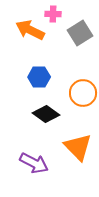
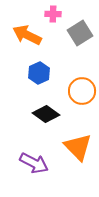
orange arrow: moved 3 px left, 5 px down
blue hexagon: moved 4 px up; rotated 25 degrees counterclockwise
orange circle: moved 1 px left, 2 px up
